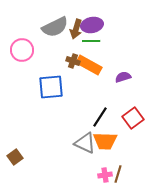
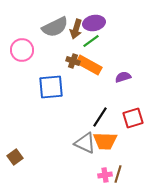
purple ellipse: moved 2 px right, 2 px up
green line: rotated 36 degrees counterclockwise
red square: rotated 20 degrees clockwise
